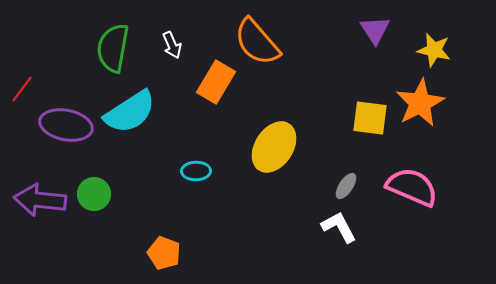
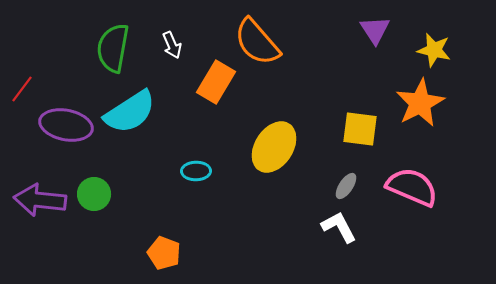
yellow square: moved 10 px left, 11 px down
